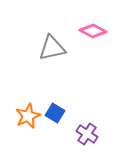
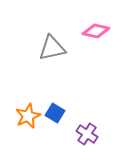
pink diamond: moved 3 px right; rotated 16 degrees counterclockwise
